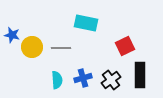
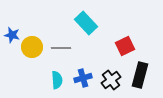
cyan rectangle: rotated 35 degrees clockwise
black rectangle: rotated 15 degrees clockwise
